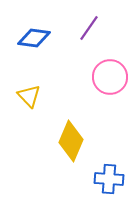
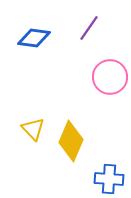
yellow triangle: moved 4 px right, 33 px down
